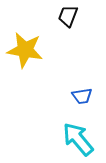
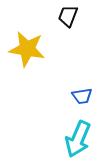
yellow star: moved 2 px right, 1 px up
cyan arrow: rotated 117 degrees counterclockwise
